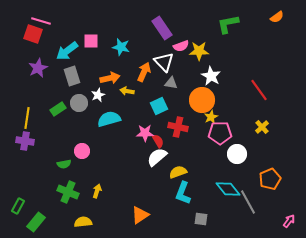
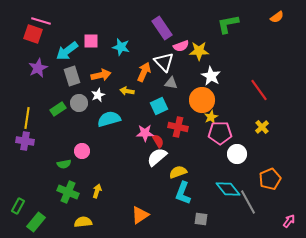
orange arrow at (110, 78): moved 9 px left, 3 px up
